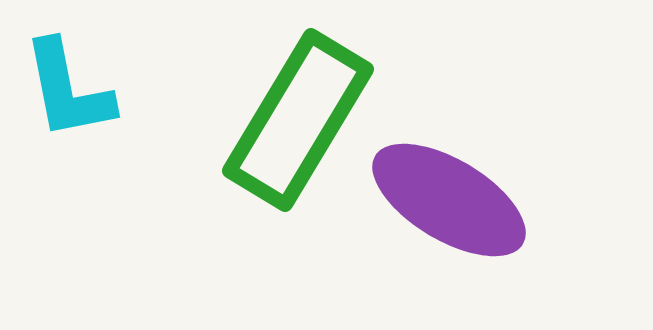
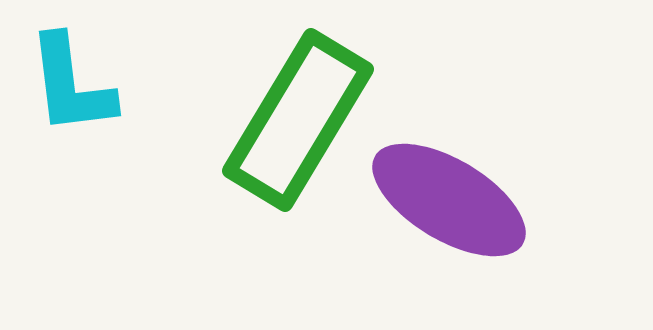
cyan L-shape: moved 3 px right, 5 px up; rotated 4 degrees clockwise
